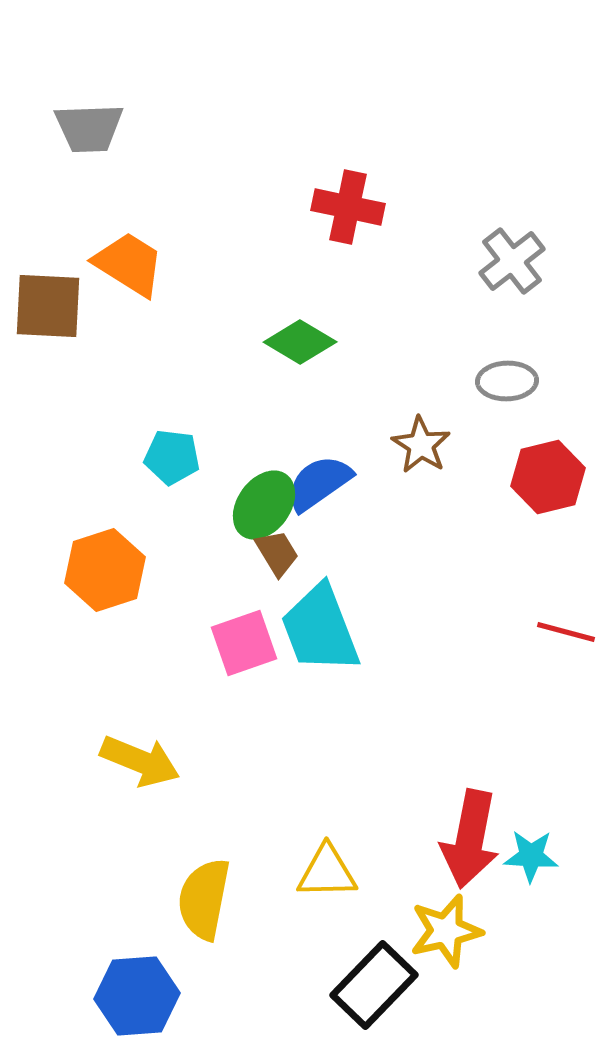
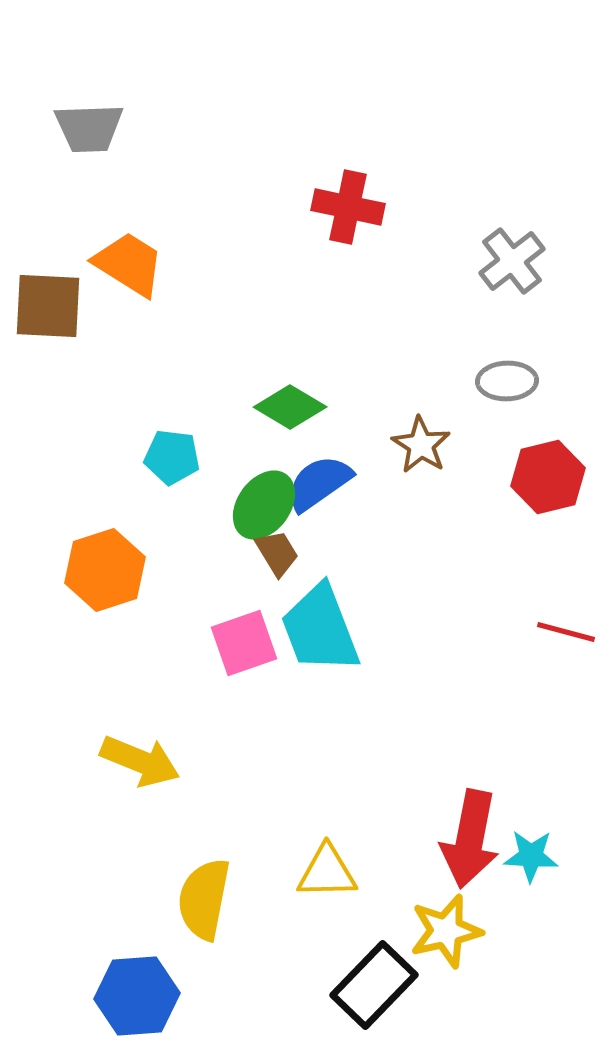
green diamond: moved 10 px left, 65 px down
